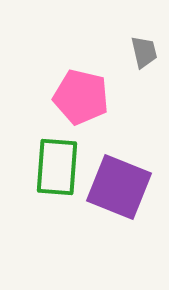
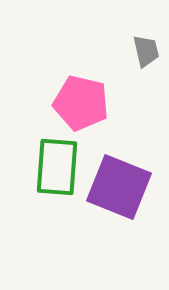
gray trapezoid: moved 2 px right, 1 px up
pink pentagon: moved 6 px down
